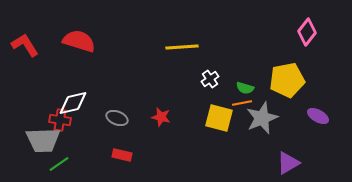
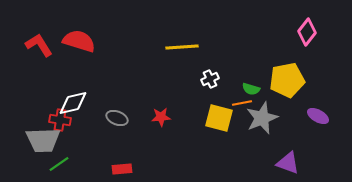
red L-shape: moved 14 px right
white cross: rotated 12 degrees clockwise
green semicircle: moved 6 px right, 1 px down
red star: rotated 18 degrees counterclockwise
red rectangle: moved 14 px down; rotated 18 degrees counterclockwise
purple triangle: rotated 50 degrees clockwise
